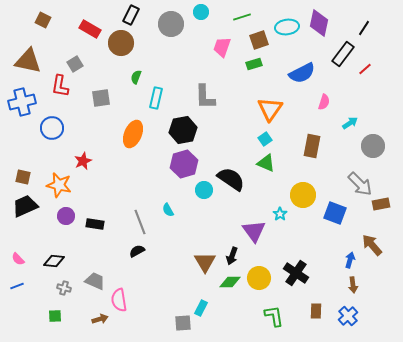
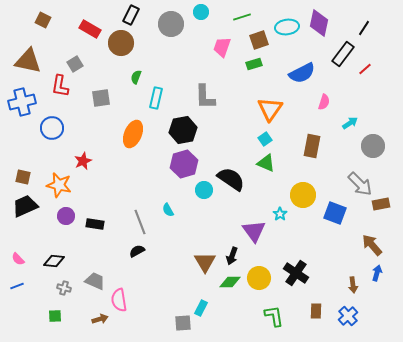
blue arrow at (350, 260): moved 27 px right, 13 px down
